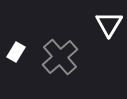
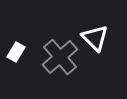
white triangle: moved 14 px left, 14 px down; rotated 16 degrees counterclockwise
